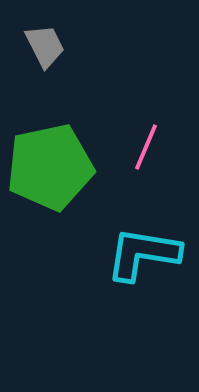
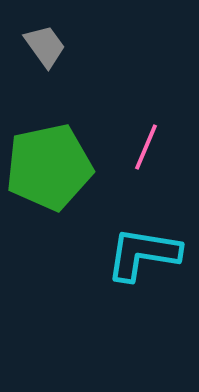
gray trapezoid: rotated 9 degrees counterclockwise
green pentagon: moved 1 px left
